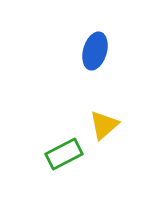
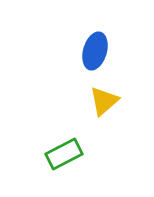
yellow triangle: moved 24 px up
